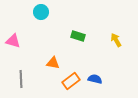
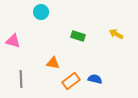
yellow arrow: moved 6 px up; rotated 32 degrees counterclockwise
